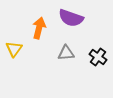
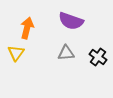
purple semicircle: moved 3 px down
orange arrow: moved 12 px left
yellow triangle: moved 2 px right, 4 px down
